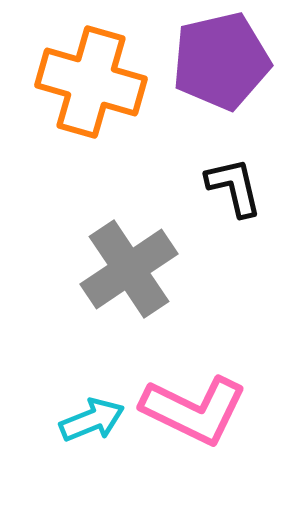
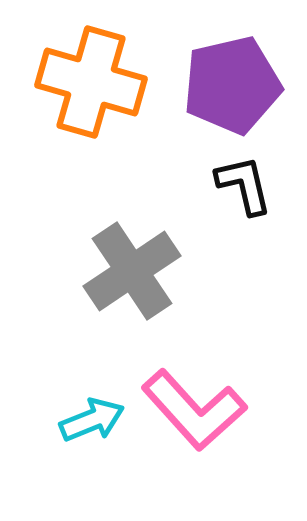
purple pentagon: moved 11 px right, 24 px down
black L-shape: moved 10 px right, 2 px up
gray cross: moved 3 px right, 2 px down
pink L-shape: rotated 22 degrees clockwise
